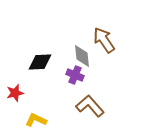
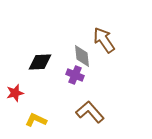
brown L-shape: moved 6 px down
